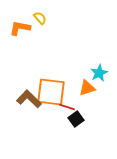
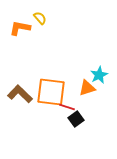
cyan star: moved 2 px down
brown L-shape: moved 9 px left, 5 px up
